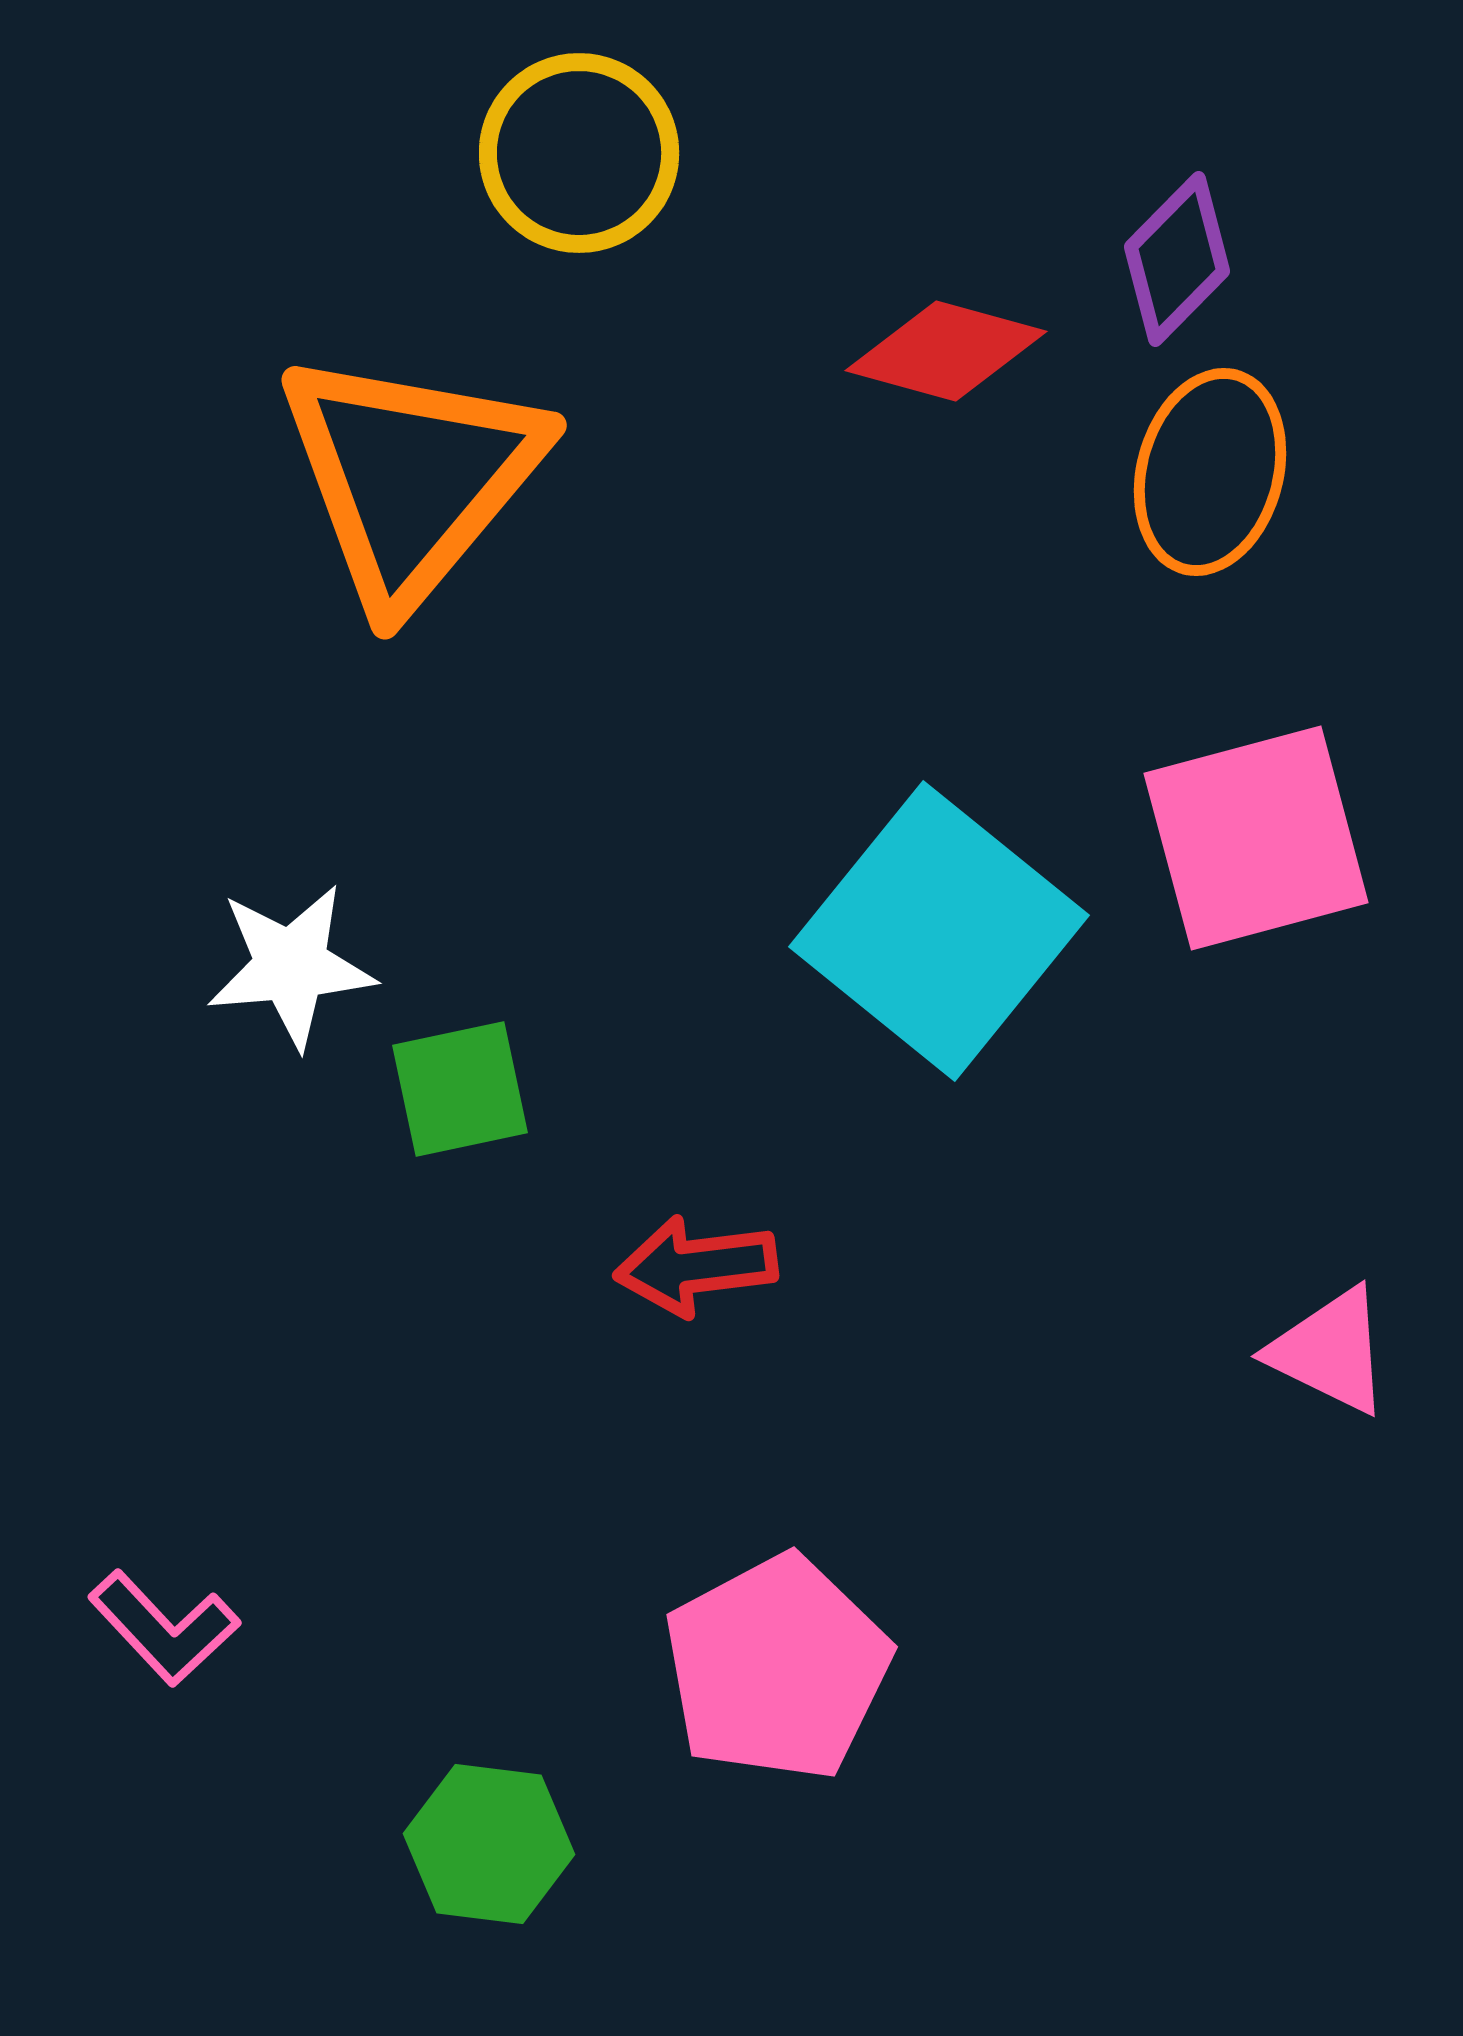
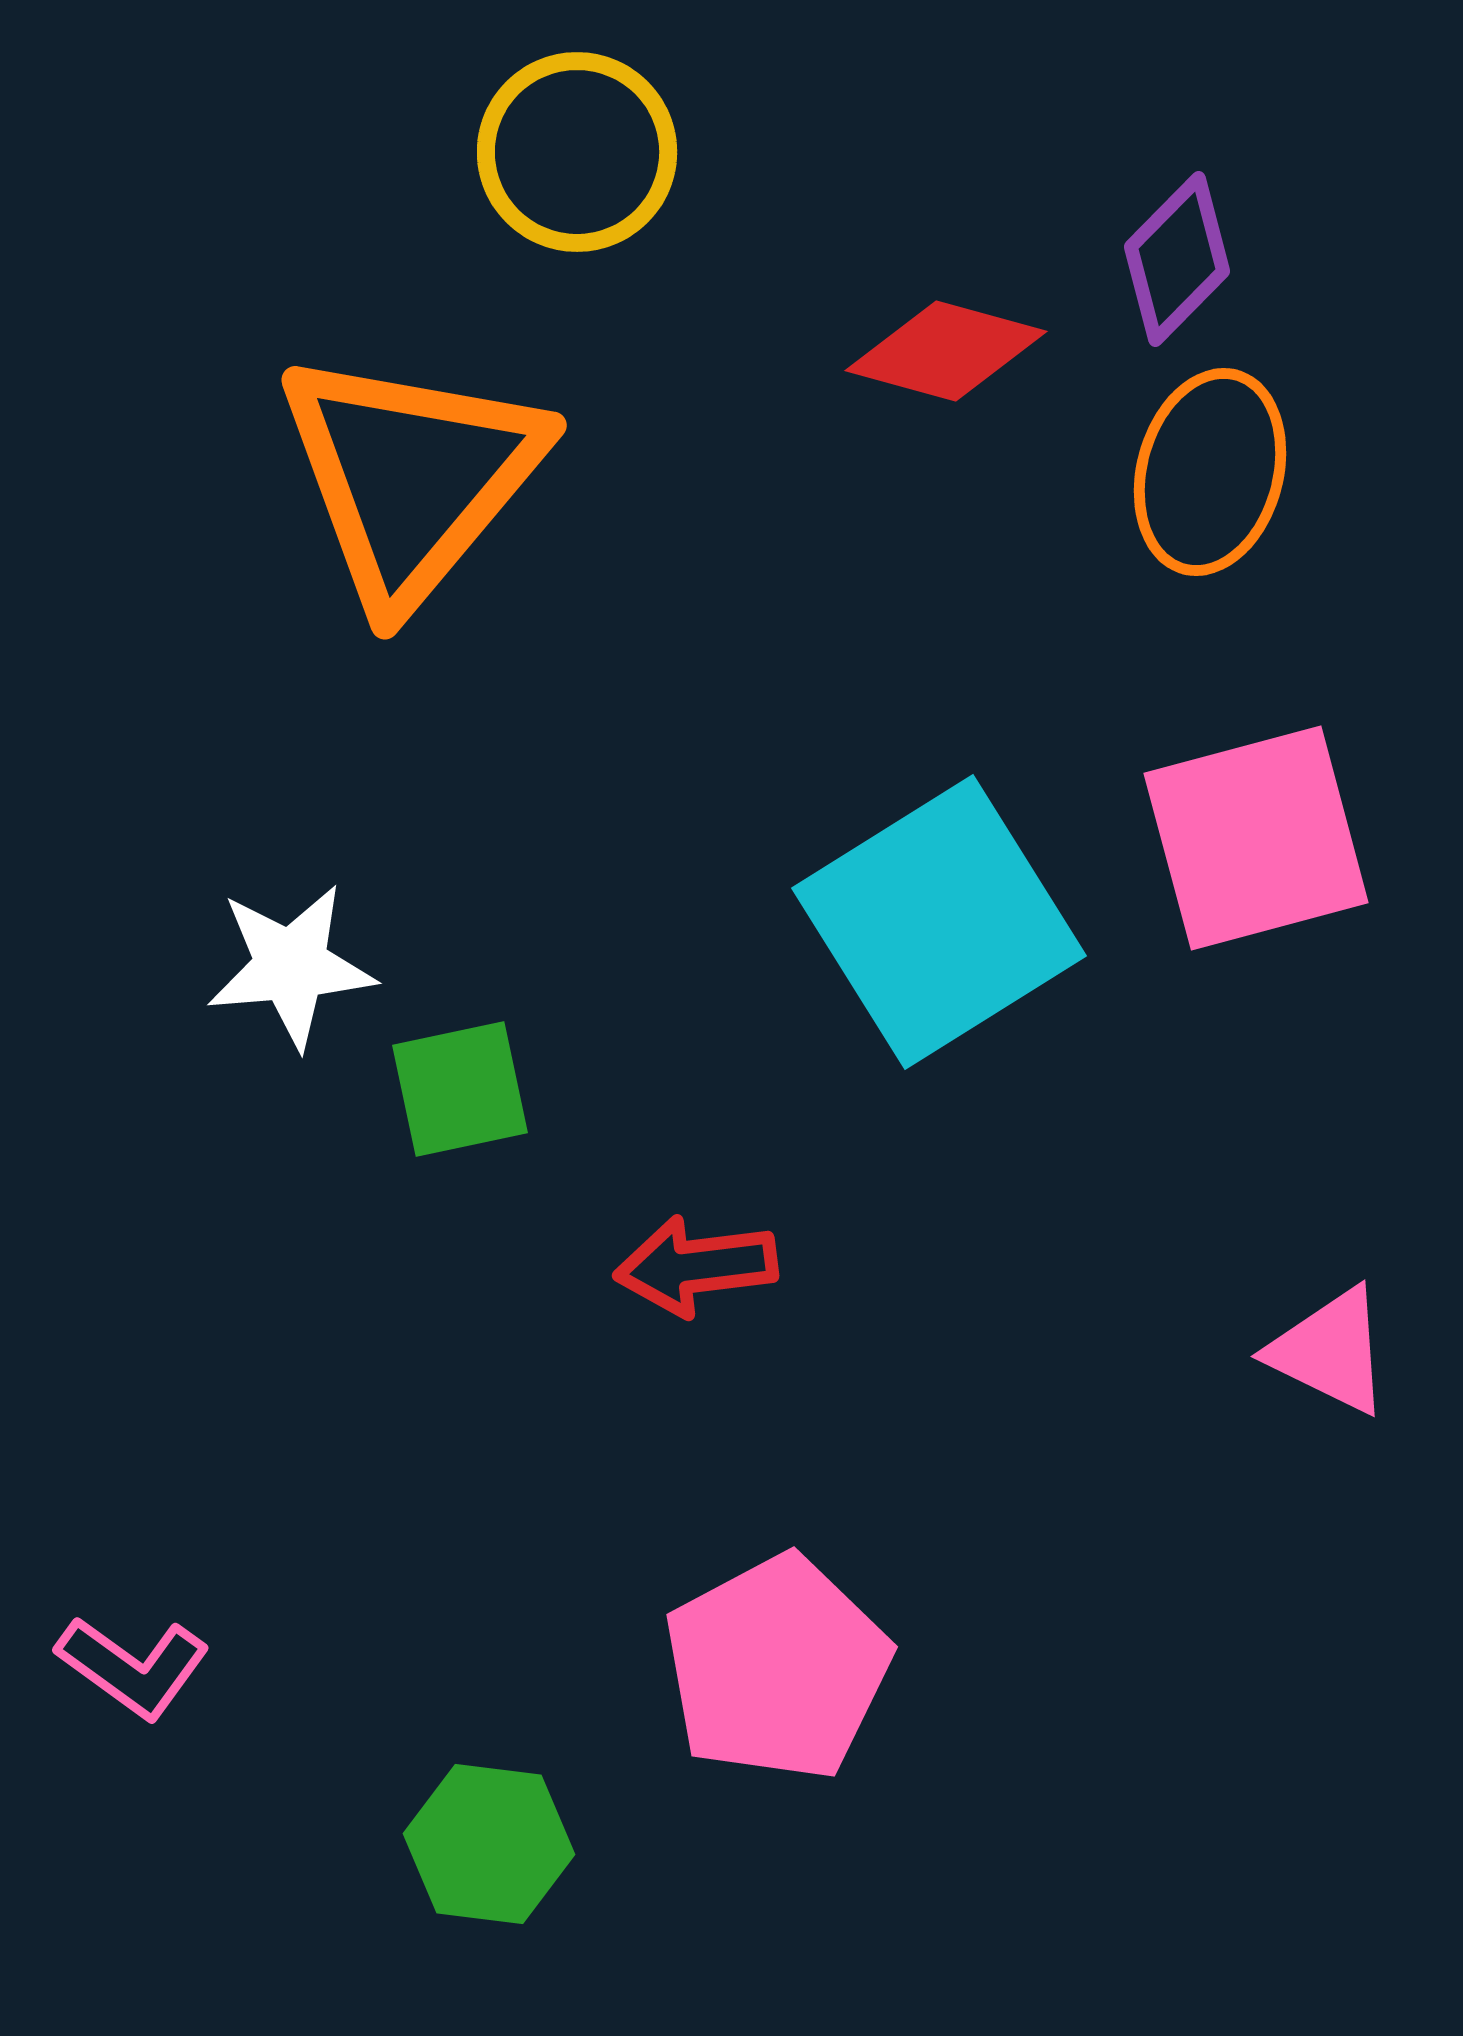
yellow circle: moved 2 px left, 1 px up
cyan square: moved 9 px up; rotated 19 degrees clockwise
pink L-shape: moved 31 px left, 39 px down; rotated 11 degrees counterclockwise
